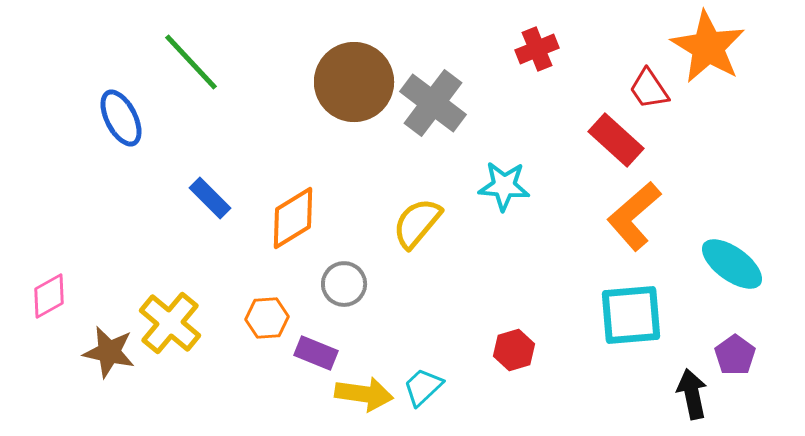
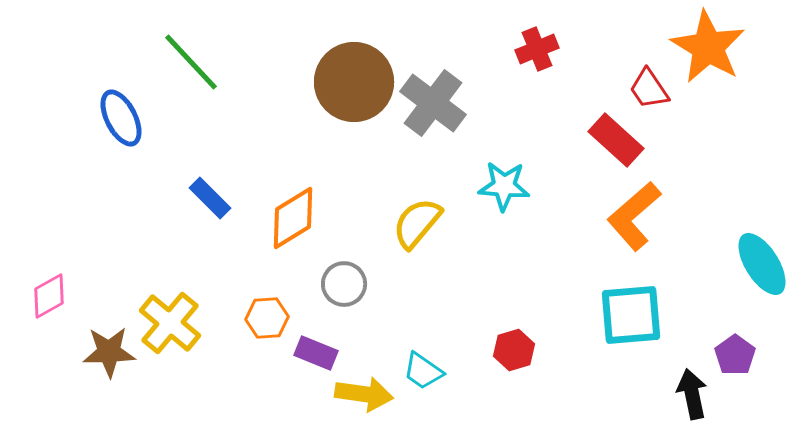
cyan ellipse: moved 30 px right; rotated 22 degrees clockwise
brown star: rotated 14 degrees counterclockwise
cyan trapezoid: moved 16 px up; rotated 102 degrees counterclockwise
